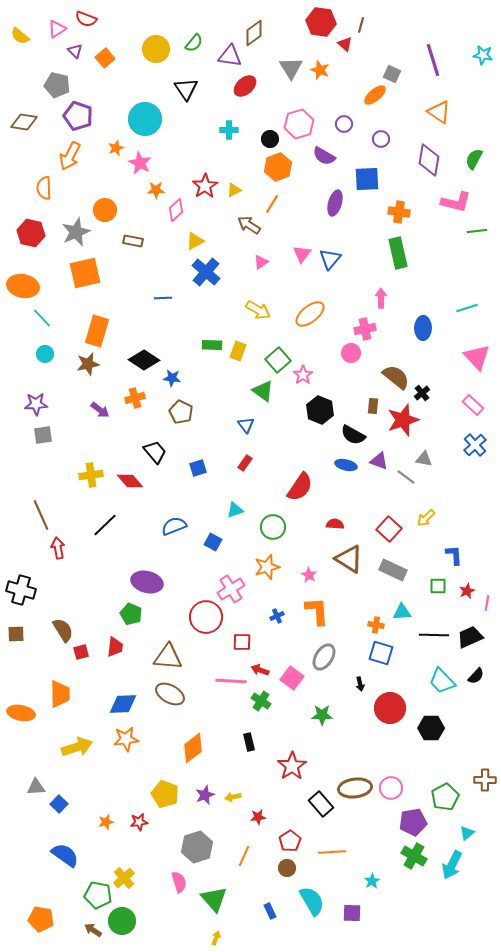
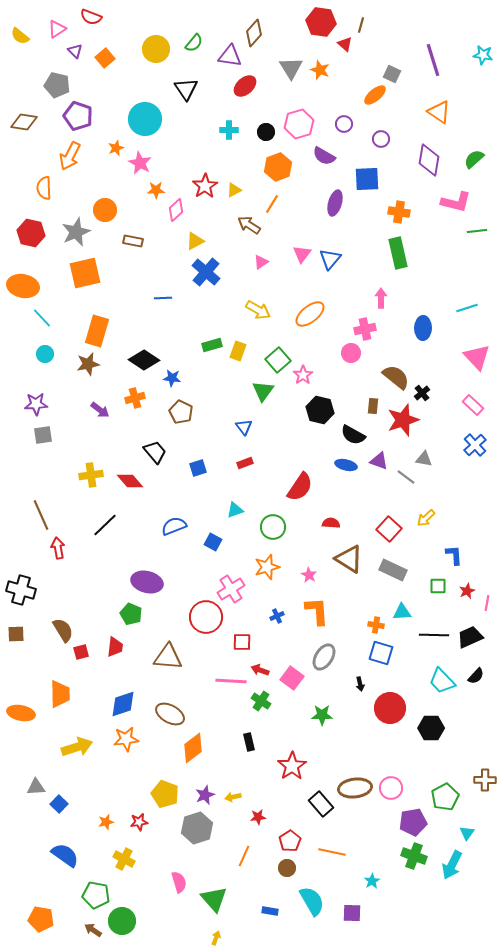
red semicircle at (86, 19): moved 5 px right, 2 px up
brown diamond at (254, 33): rotated 12 degrees counterclockwise
black circle at (270, 139): moved 4 px left, 7 px up
green semicircle at (474, 159): rotated 20 degrees clockwise
green rectangle at (212, 345): rotated 18 degrees counterclockwise
green triangle at (263, 391): rotated 30 degrees clockwise
black hexagon at (320, 410): rotated 8 degrees counterclockwise
blue triangle at (246, 425): moved 2 px left, 2 px down
red rectangle at (245, 463): rotated 35 degrees clockwise
red semicircle at (335, 524): moved 4 px left, 1 px up
brown ellipse at (170, 694): moved 20 px down
blue diamond at (123, 704): rotated 16 degrees counterclockwise
cyan triangle at (467, 833): rotated 14 degrees counterclockwise
gray hexagon at (197, 847): moved 19 px up
orange line at (332, 852): rotated 16 degrees clockwise
green cross at (414, 856): rotated 10 degrees counterclockwise
yellow cross at (124, 878): moved 19 px up; rotated 20 degrees counterclockwise
green pentagon at (98, 895): moved 2 px left
blue rectangle at (270, 911): rotated 56 degrees counterclockwise
